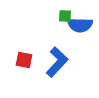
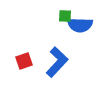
red square: moved 1 px down; rotated 30 degrees counterclockwise
